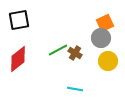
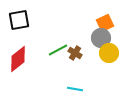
yellow circle: moved 1 px right, 8 px up
